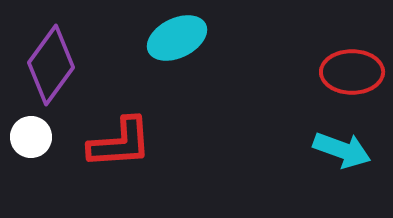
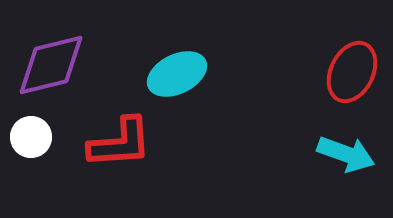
cyan ellipse: moved 36 px down
purple diamond: rotated 40 degrees clockwise
red ellipse: rotated 64 degrees counterclockwise
cyan arrow: moved 4 px right, 4 px down
